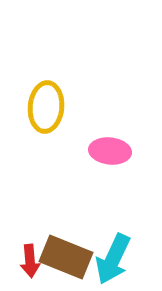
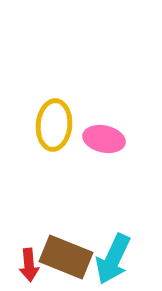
yellow ellipse: moved 8 px right, 18 px down
pink ellipse: moved 6 px left, 12 px up; rotated 6 degrees clockwise
red arrow: moved 1 px left, 4 px down
